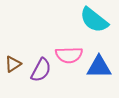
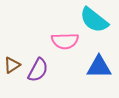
pink semicircle: moved 4 px left, 14 px up
brown triangle: moved 1 px left, 1 px down
purple semicircle: moved 3 px left
